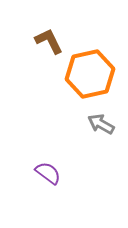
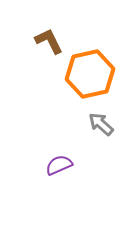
gray arrow: rotated 12 degrees clockwise
purple semicircle: moved 11 px right, 8 px up; rotated 60 degrees counterclockwise
